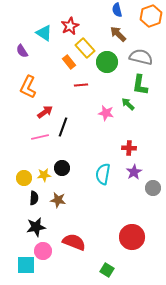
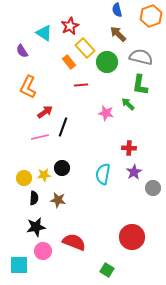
cyan square: moved 7 px left
